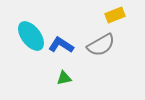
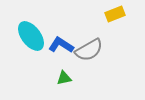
yellow rectangle: moved 1 px up
gray semicircle: moved 12 px left, 5 px down
